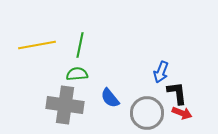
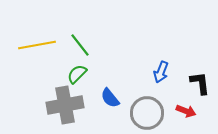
green line: rotated 50 degrees counterclockwise
green semicircle: rotated 40 degrees counterclockwise
black L-shape: moved 23 px right, 10 px up
gray cross: rotated 18 degrees counterclockwise
red arrow: moved 4 px right, 2 px up
